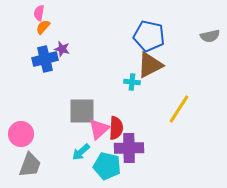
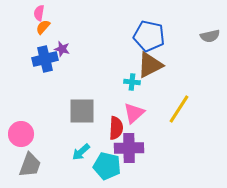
pink triangle: moved 35 px right, 16 px up
